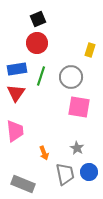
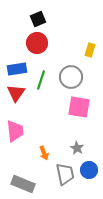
green line: moved 4 px down
blue circle: moved 2 px up
